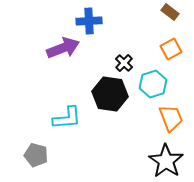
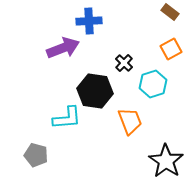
black hexagon: moved 15 px left, 3 px up
orange trapezoid: moved 41 px left, 3 px down
